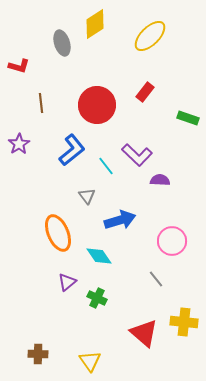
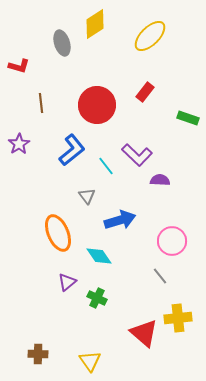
gray line: moved 4 px right, 3 px up
yellow cross: moved 6 px left, 4 px up; rotated 12 degrees counterclockwise
